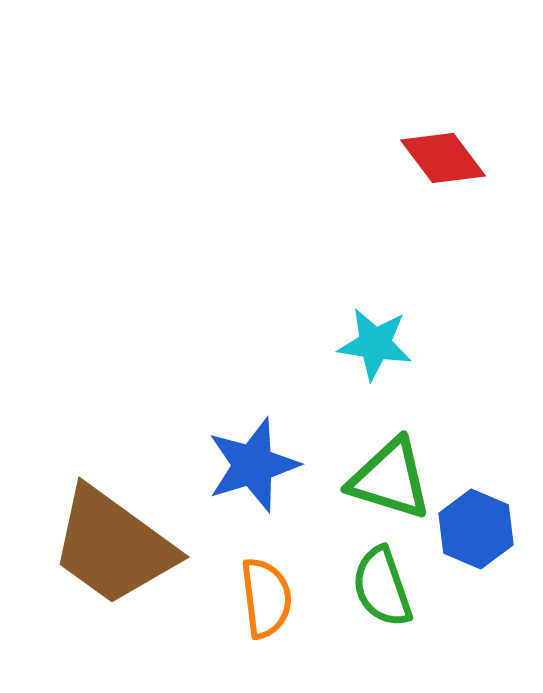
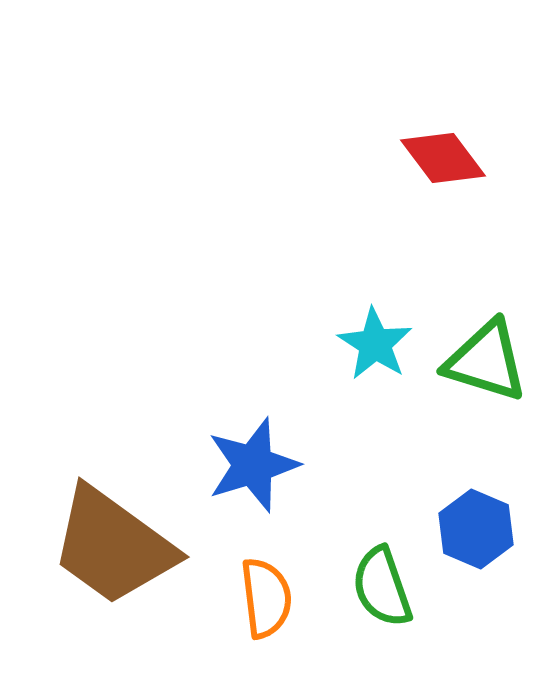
cyan star: rotated 24 degrees clockwise
green triangle: moved 96 px right, 118 px up
